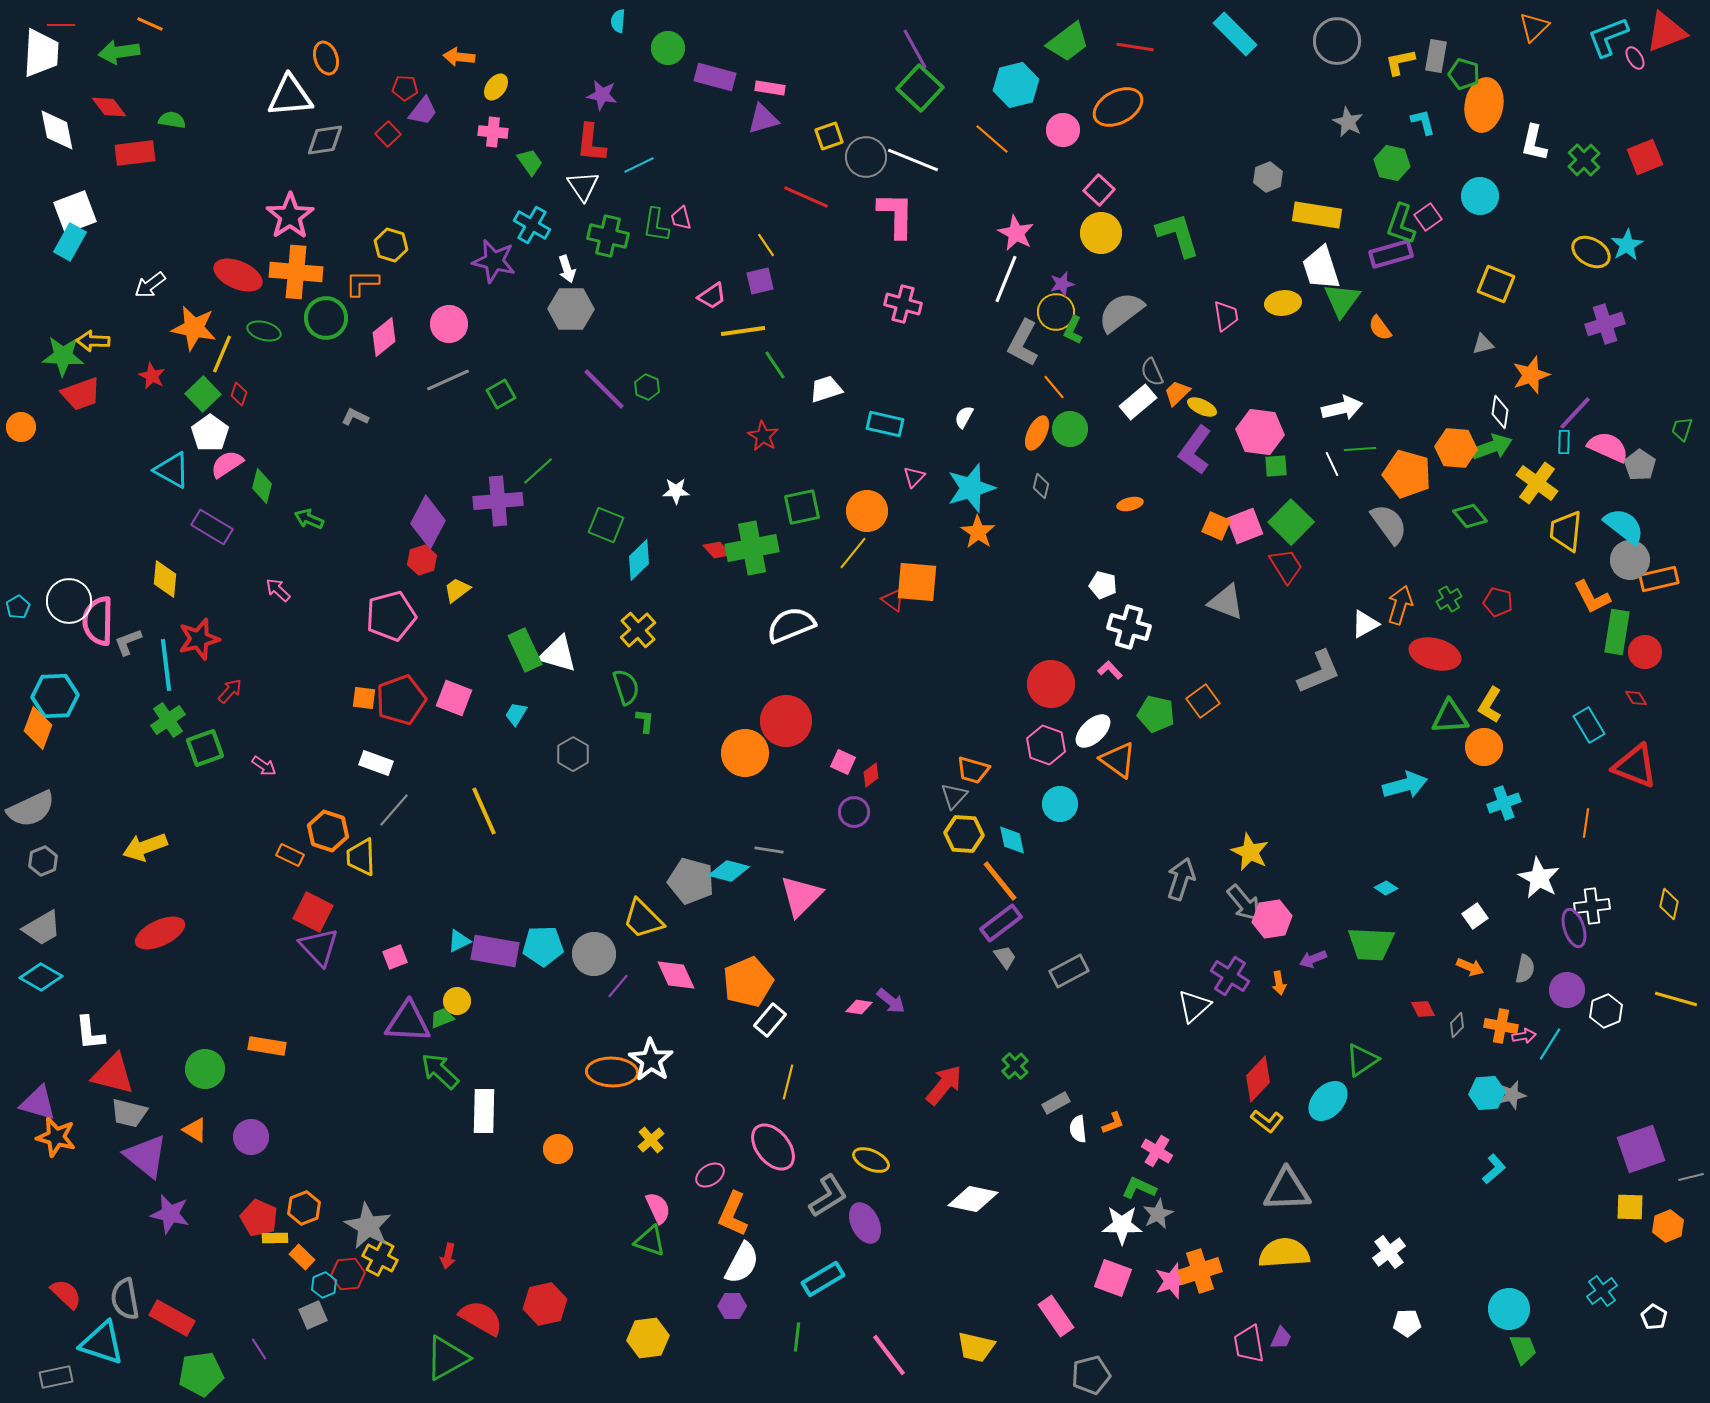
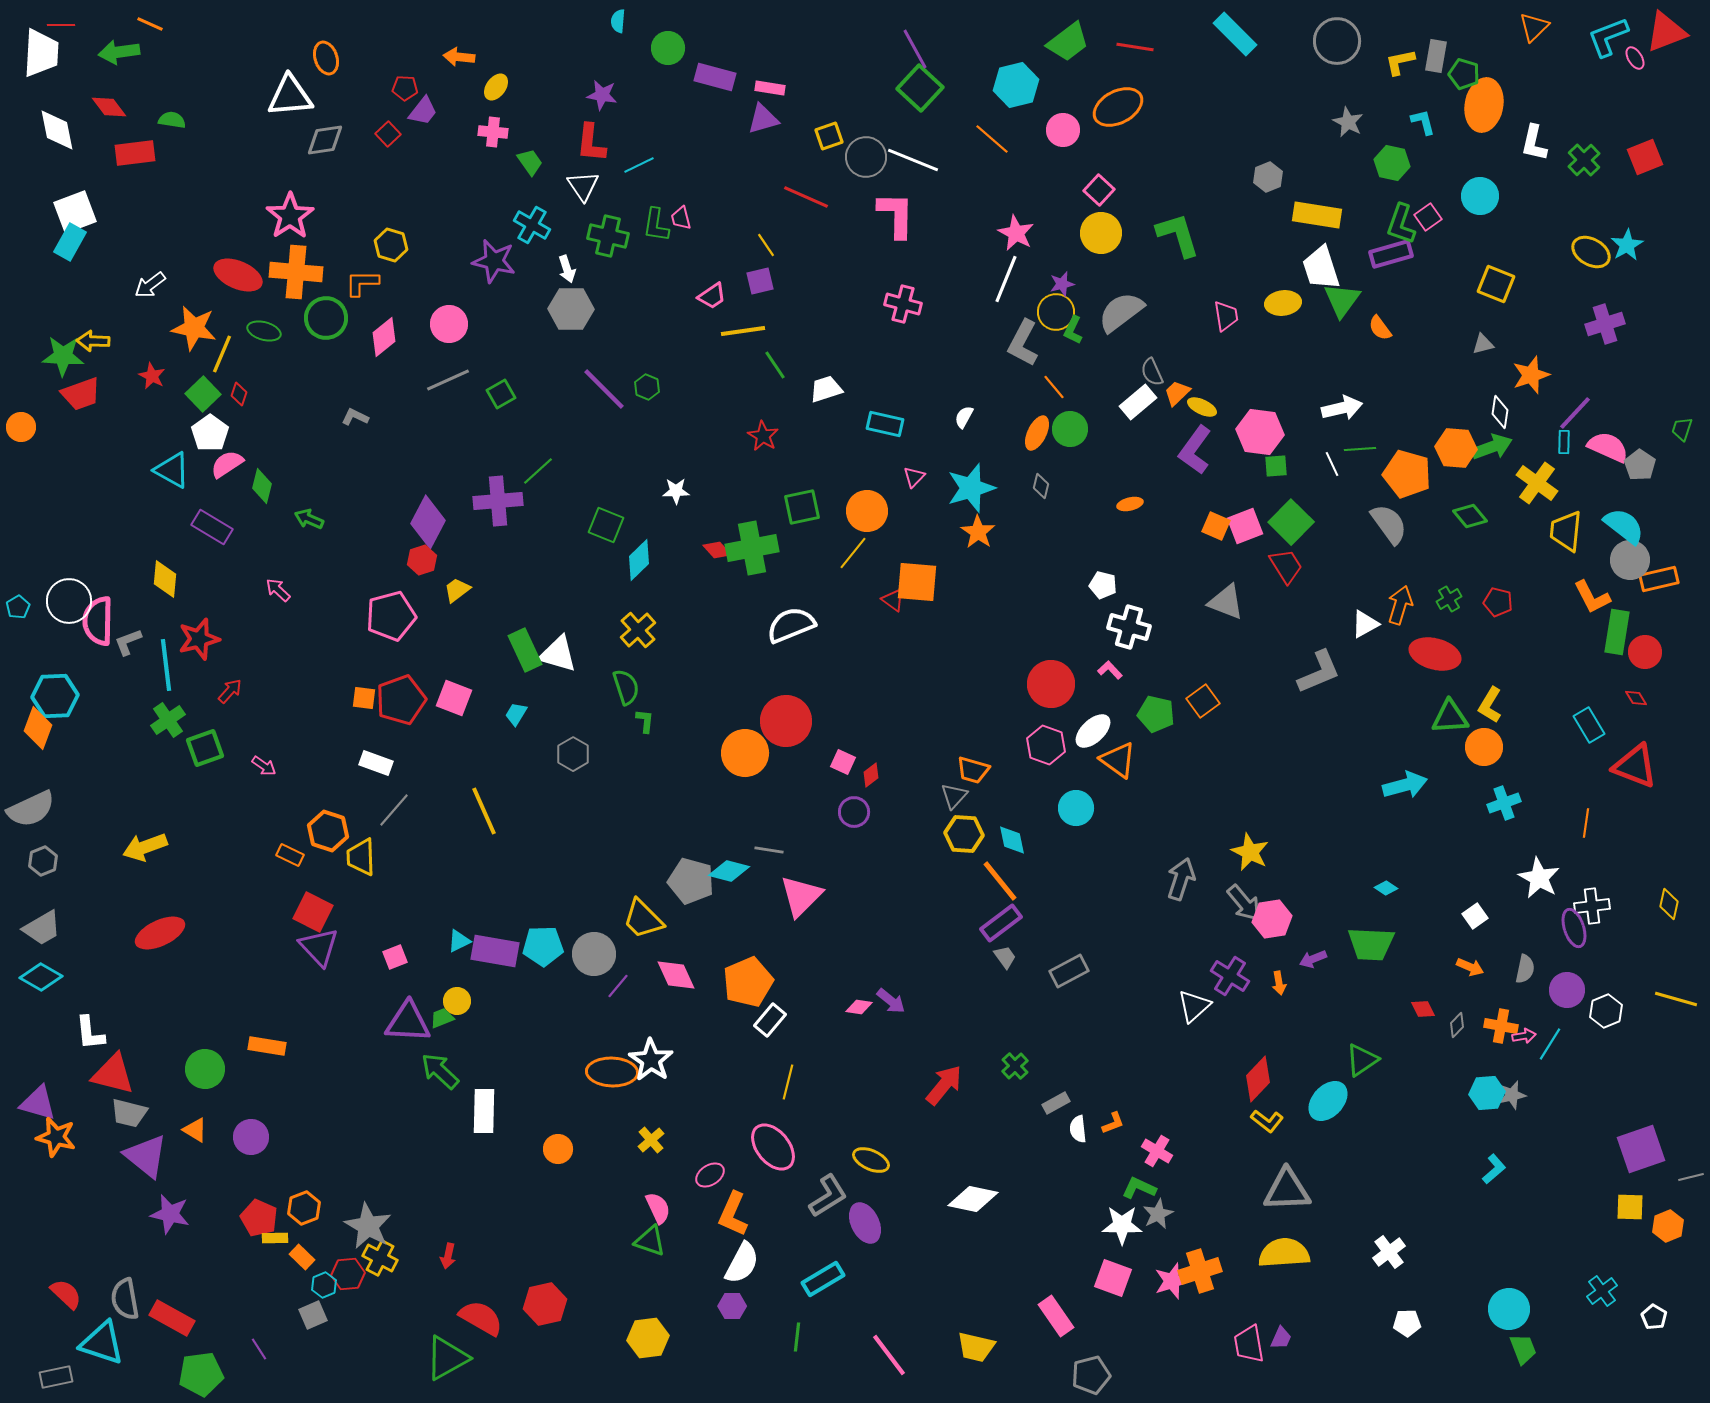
cyan circle at (1060, 804): moved 16 px right, 4 px down
